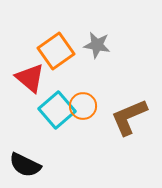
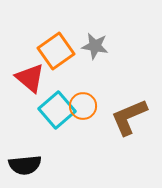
gray star: moved 2 px left, 1 px down
black semicircle: rotated 32 degrees counterclockwise
